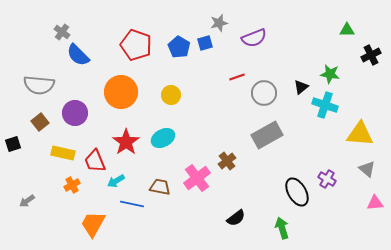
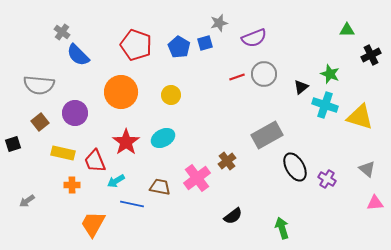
green star: rotated 12 degrees clockwise
gray circle: moved 19 px up
yellow triangle: moved 17 px up; rotated 12 degrees clockwise
orange cross: rotated 28 degrees clockwise
black ellipse: moved 2 px left, 25 px up
black semicircle: moved 3 px left, 2 px up
